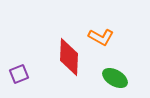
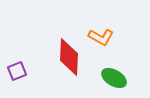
purple square: moved 2 px left, 3 px up
green ellipse: moved 1 px left
